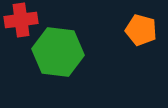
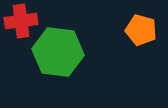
red cross: moved 1 px down
